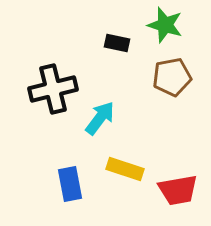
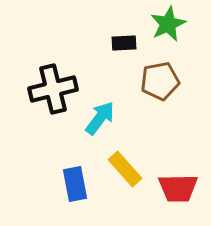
green star: moved 3 px right, 1 px up; rotated 30 degrees clockwise
black rectangle: moved 7 px right; rotated 15 degrees counterclockwise
brown pentagon: moved 12 px left, 4 px down
yellow rectangle: rotated 30 degrees clockwise
blue rectangle: moved 5 px right
red trapezoid: moved 2 px up; rotated 9 degrees clockwise
